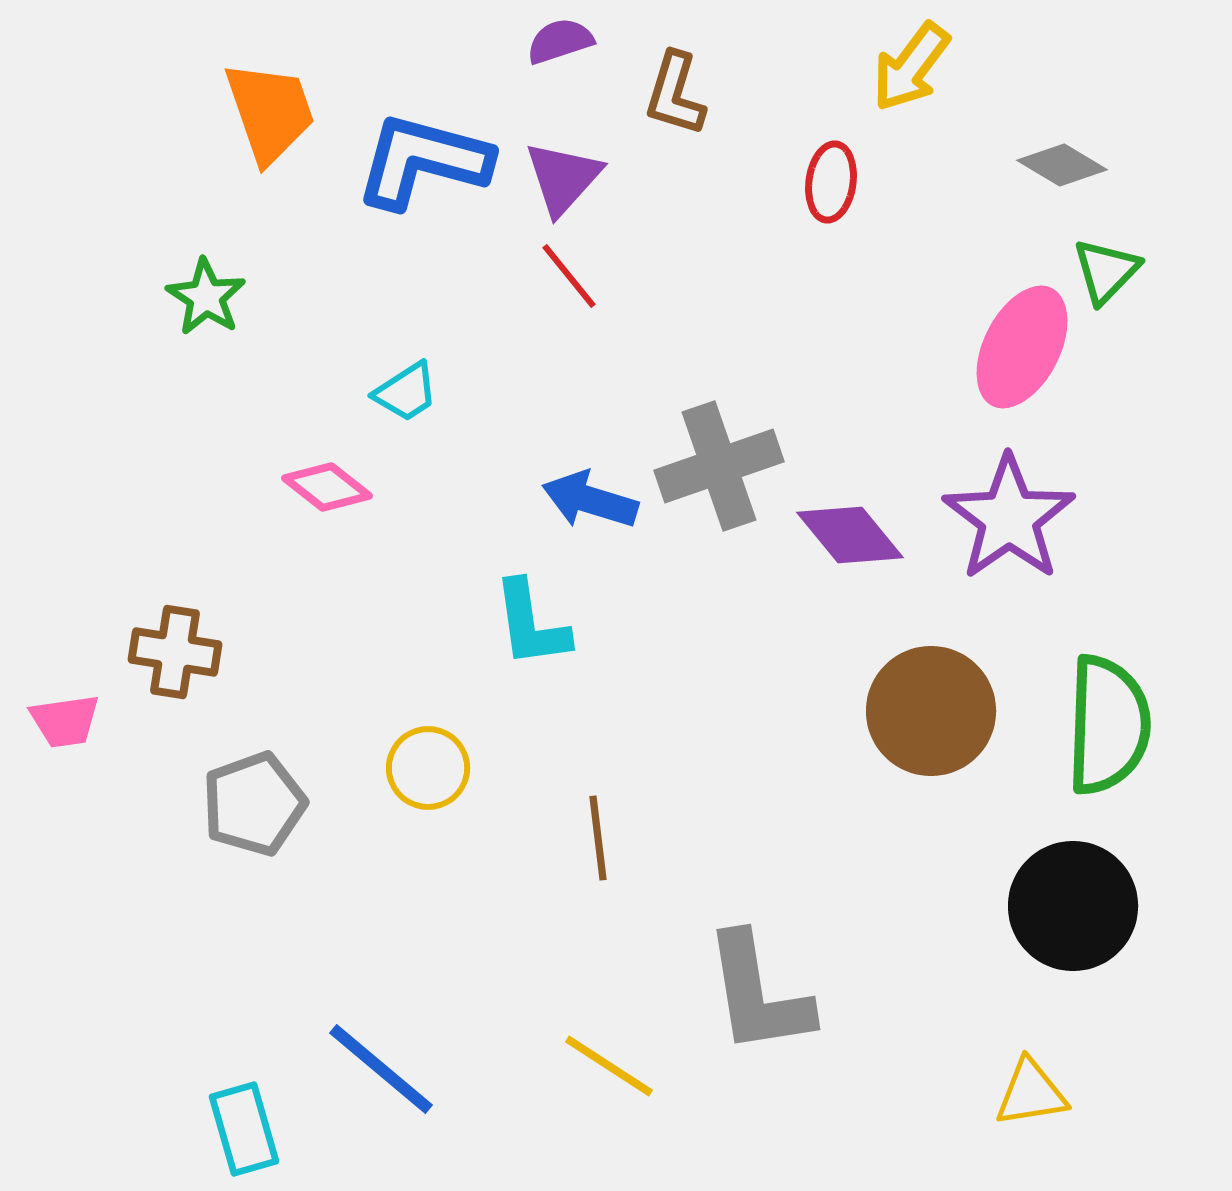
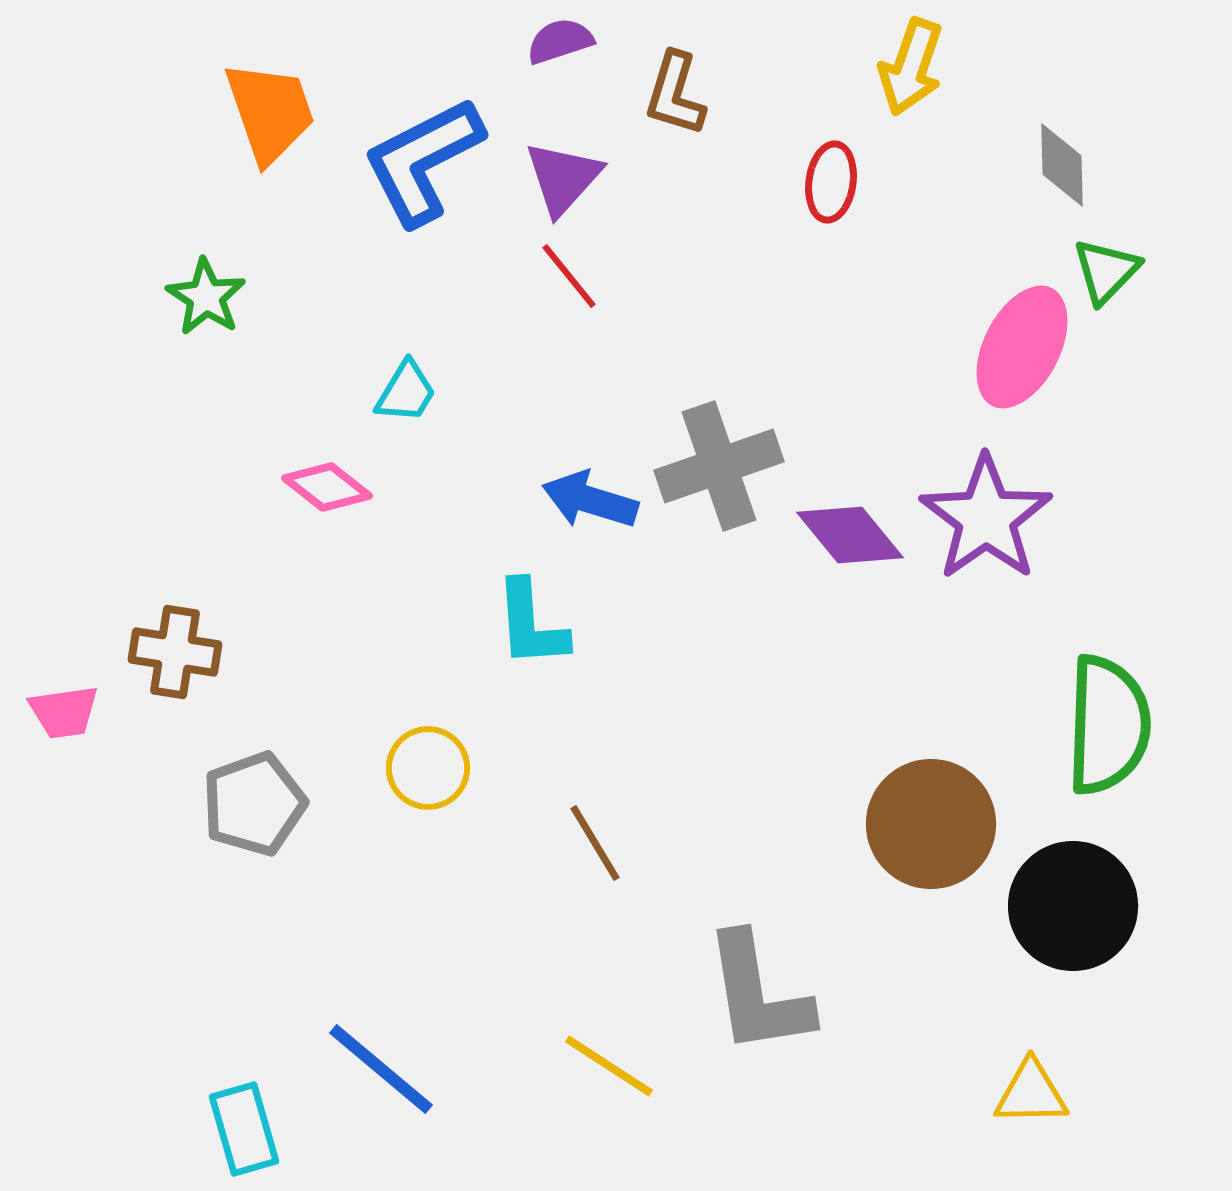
yellow arrow: rotated 18 degrees counterclockwise
blue L-shape: rotated 42 degrees counterclockwise
gray diamond: rotated 58 degrees clockwise
cyan trapezoid: rotated 26 degrees counterclockwise
purple star: moved 23 px left
cyan L-shape: rotated 4 degrees clockwise
brown circle: moved 113 px down
pink trapezoid: moved 1 px left, 9 px up
brown line: moved 3 px left, 5 px down; rotated 24 degrees counterclockwise
yellow triangle: rotated 8 degrees clockwise
